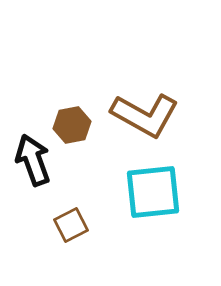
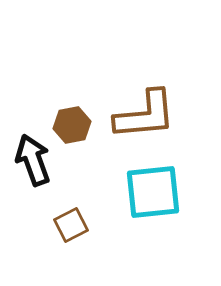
brown L-shape: rotated 34 degrees counterclockwise
